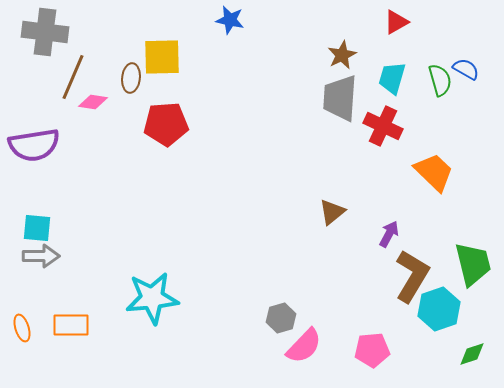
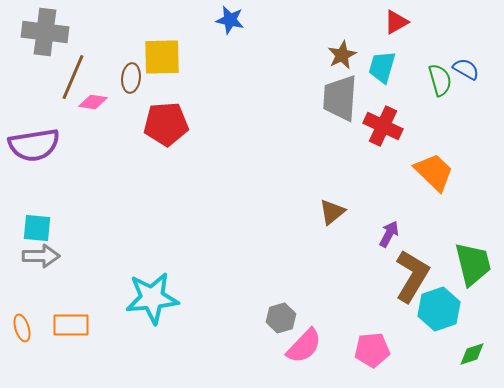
cyan trapezoid: moved 10 px left, 11 px up
